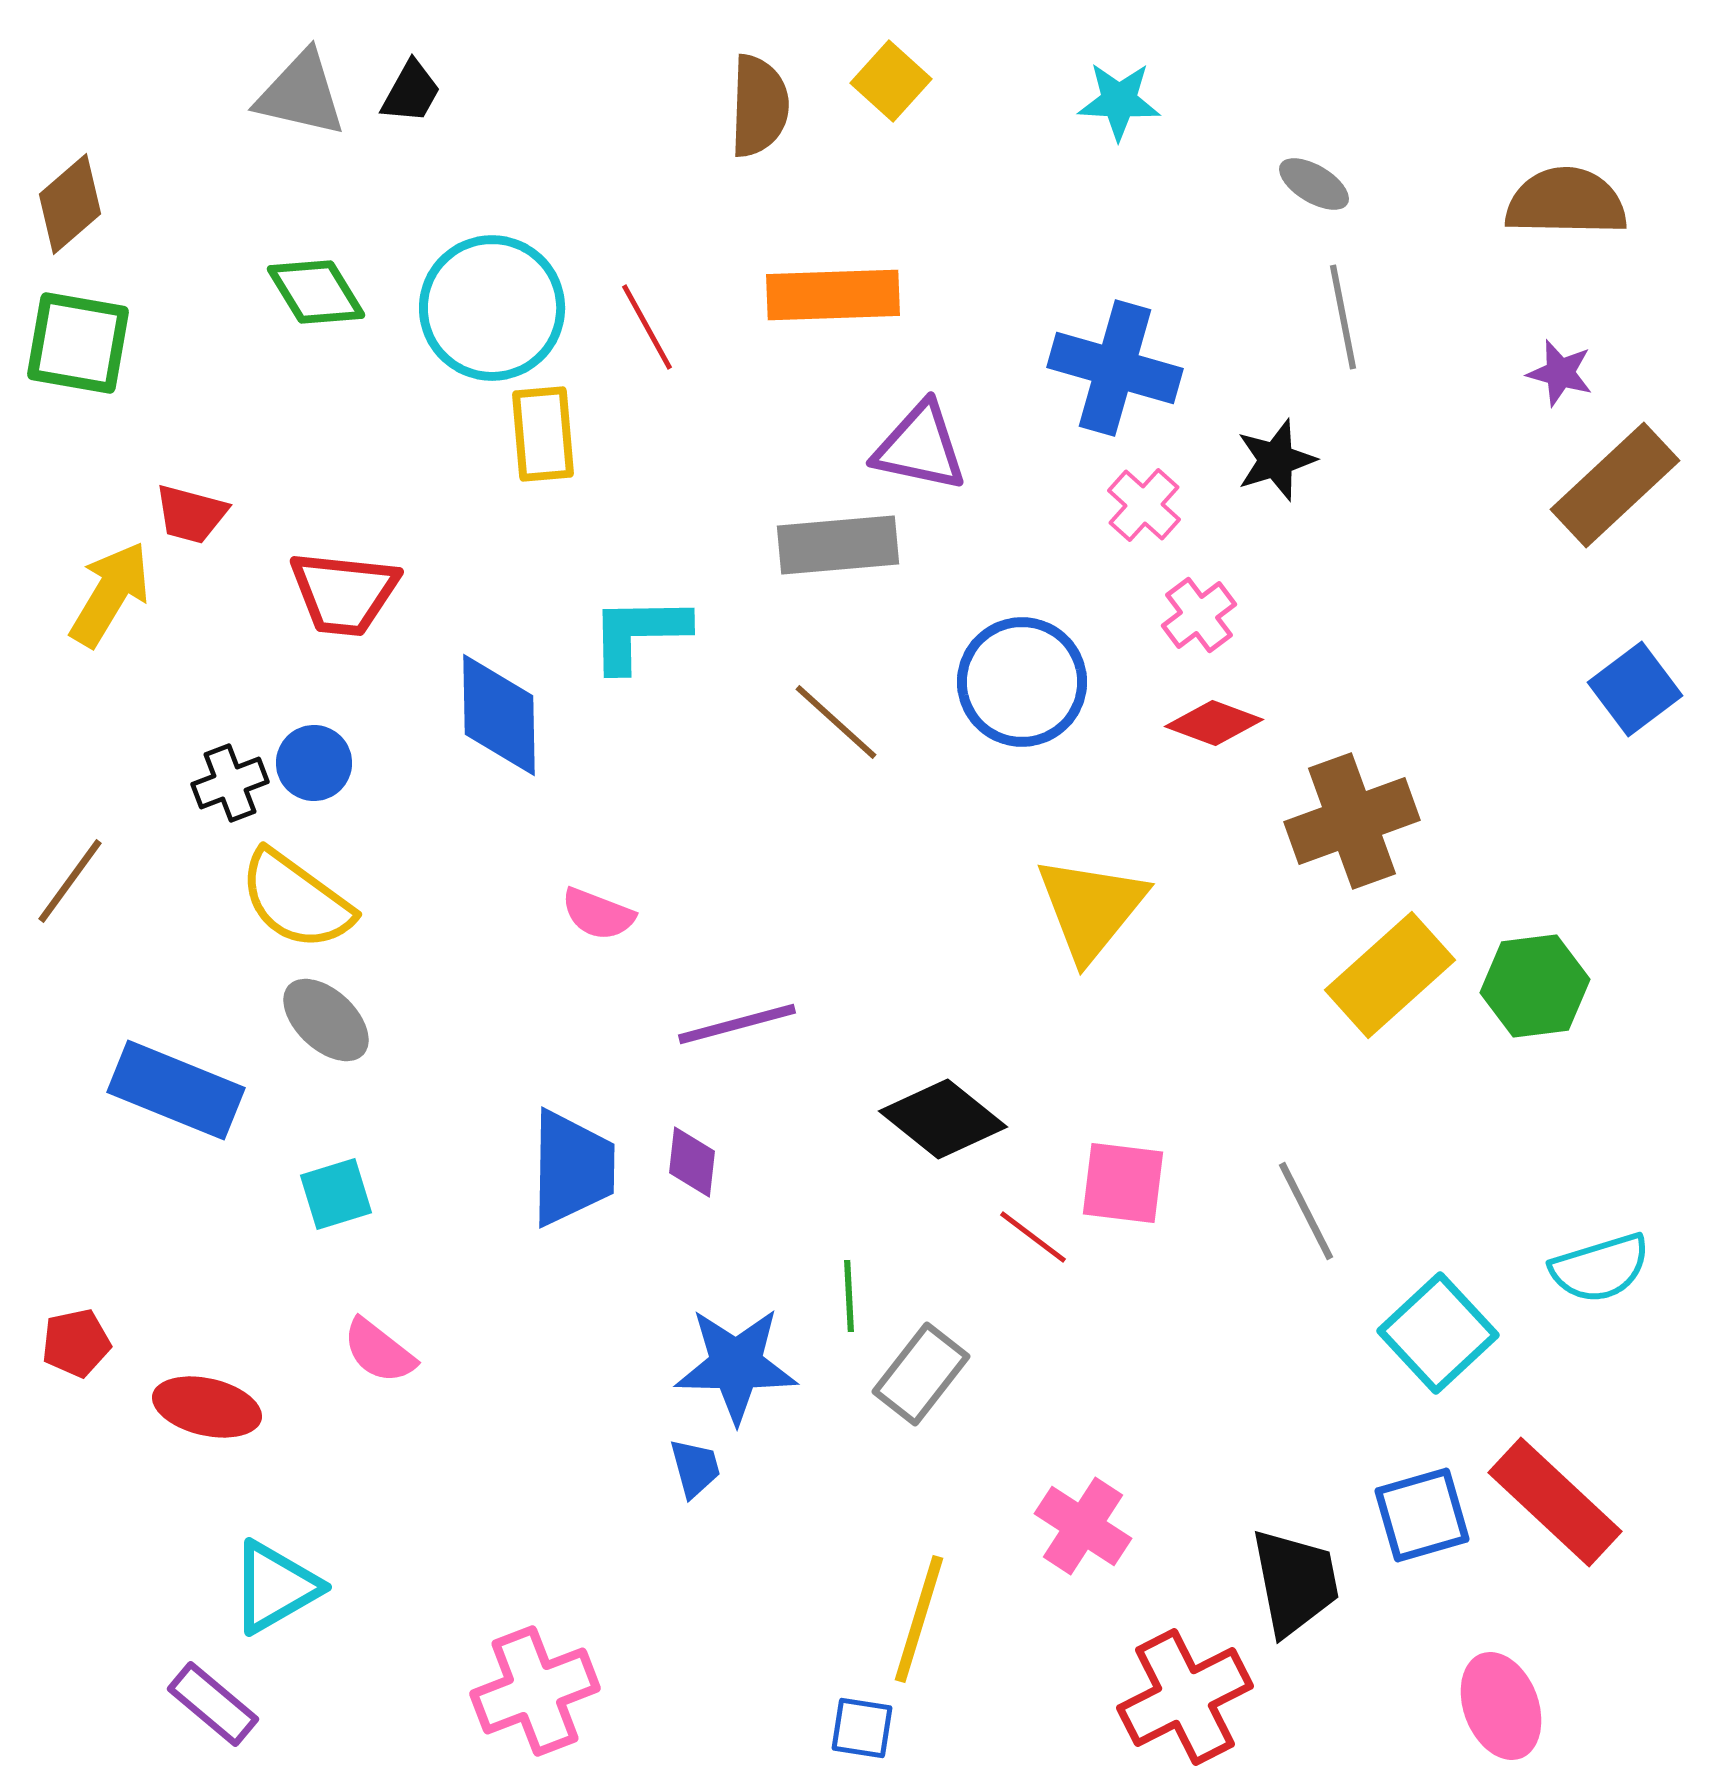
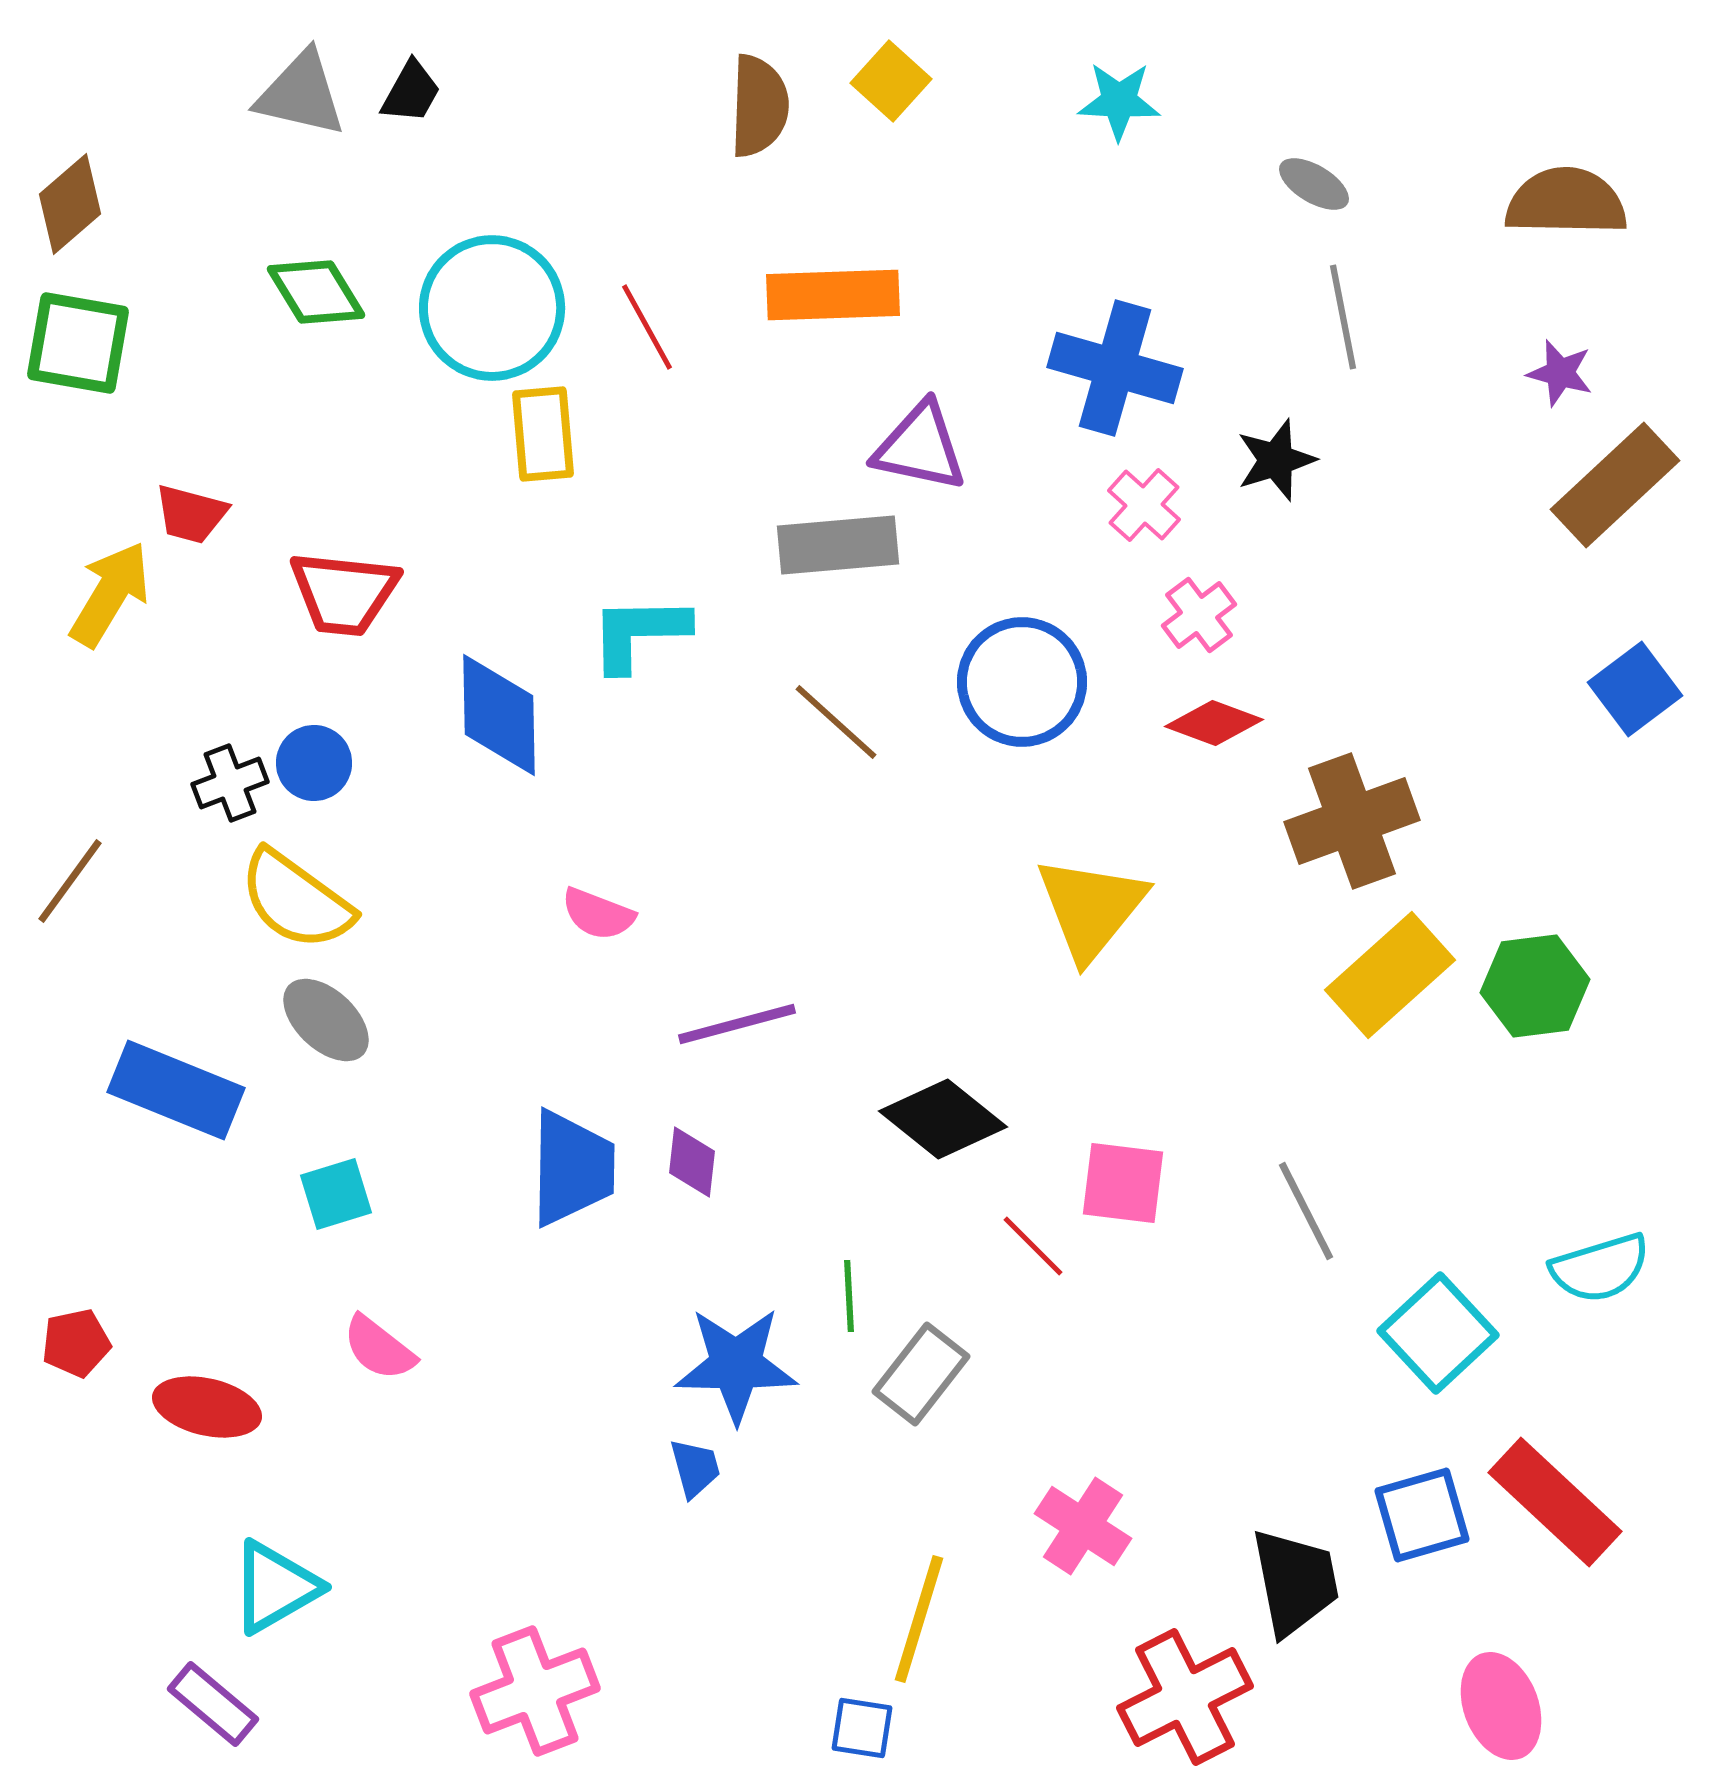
red line at (1033, 1237): moved 9 px down; rotated 8 degrees clockwise
pink semicircle at (379, 1351): moved 3 px up
